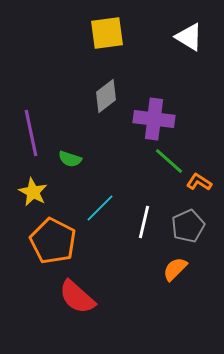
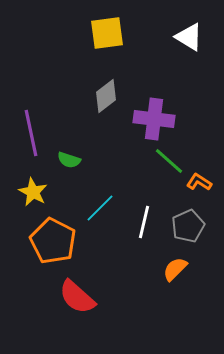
green semicircle: moved 1 px left, 1 px down
